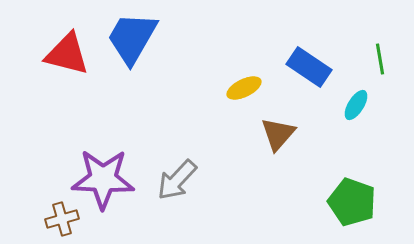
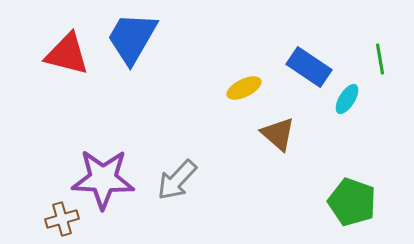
cyan ellipse: moved 9 px left, 6 px up
brown triangle: rotated 30 degrees counterclockwise
